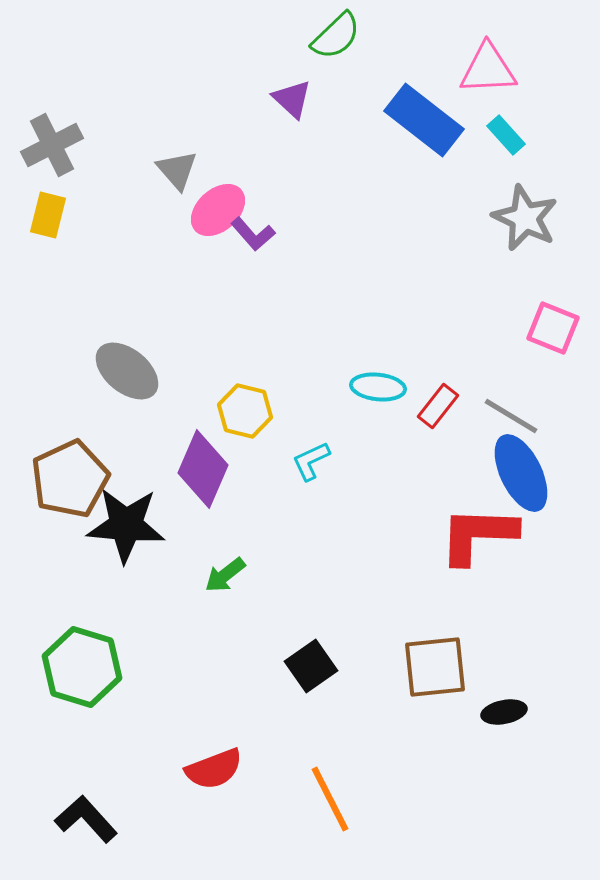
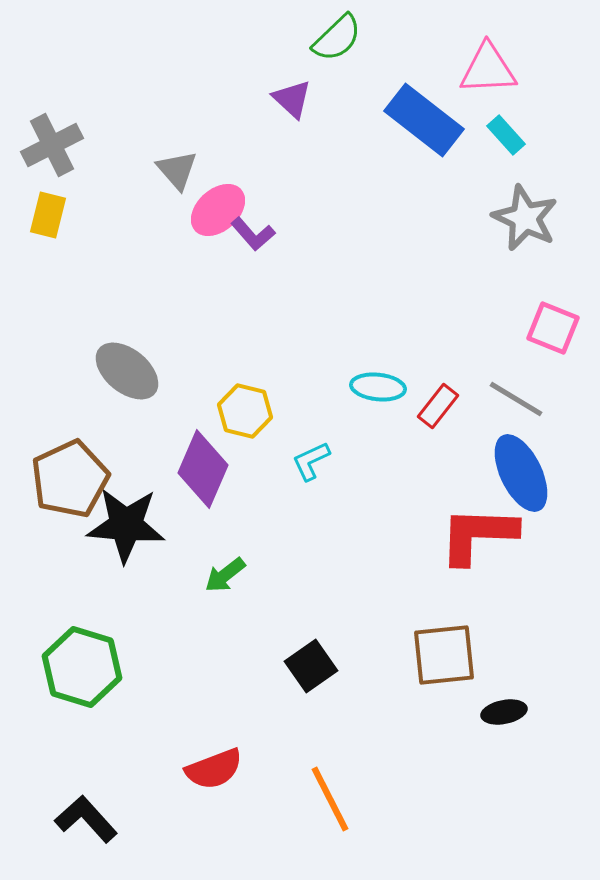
green semicircle: moved 1 px right, 2 px down
gray line: moved 5 px right, 17 px up
brown square: moved 9 px right, 12 px up
